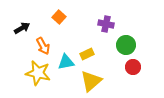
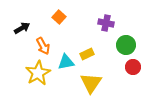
purple cross: moved 1 px up
yellow star: rotated 30 degrees clockwise
yellow triangle: moved 2 px down; rotated 15 degrees counterclockwise
